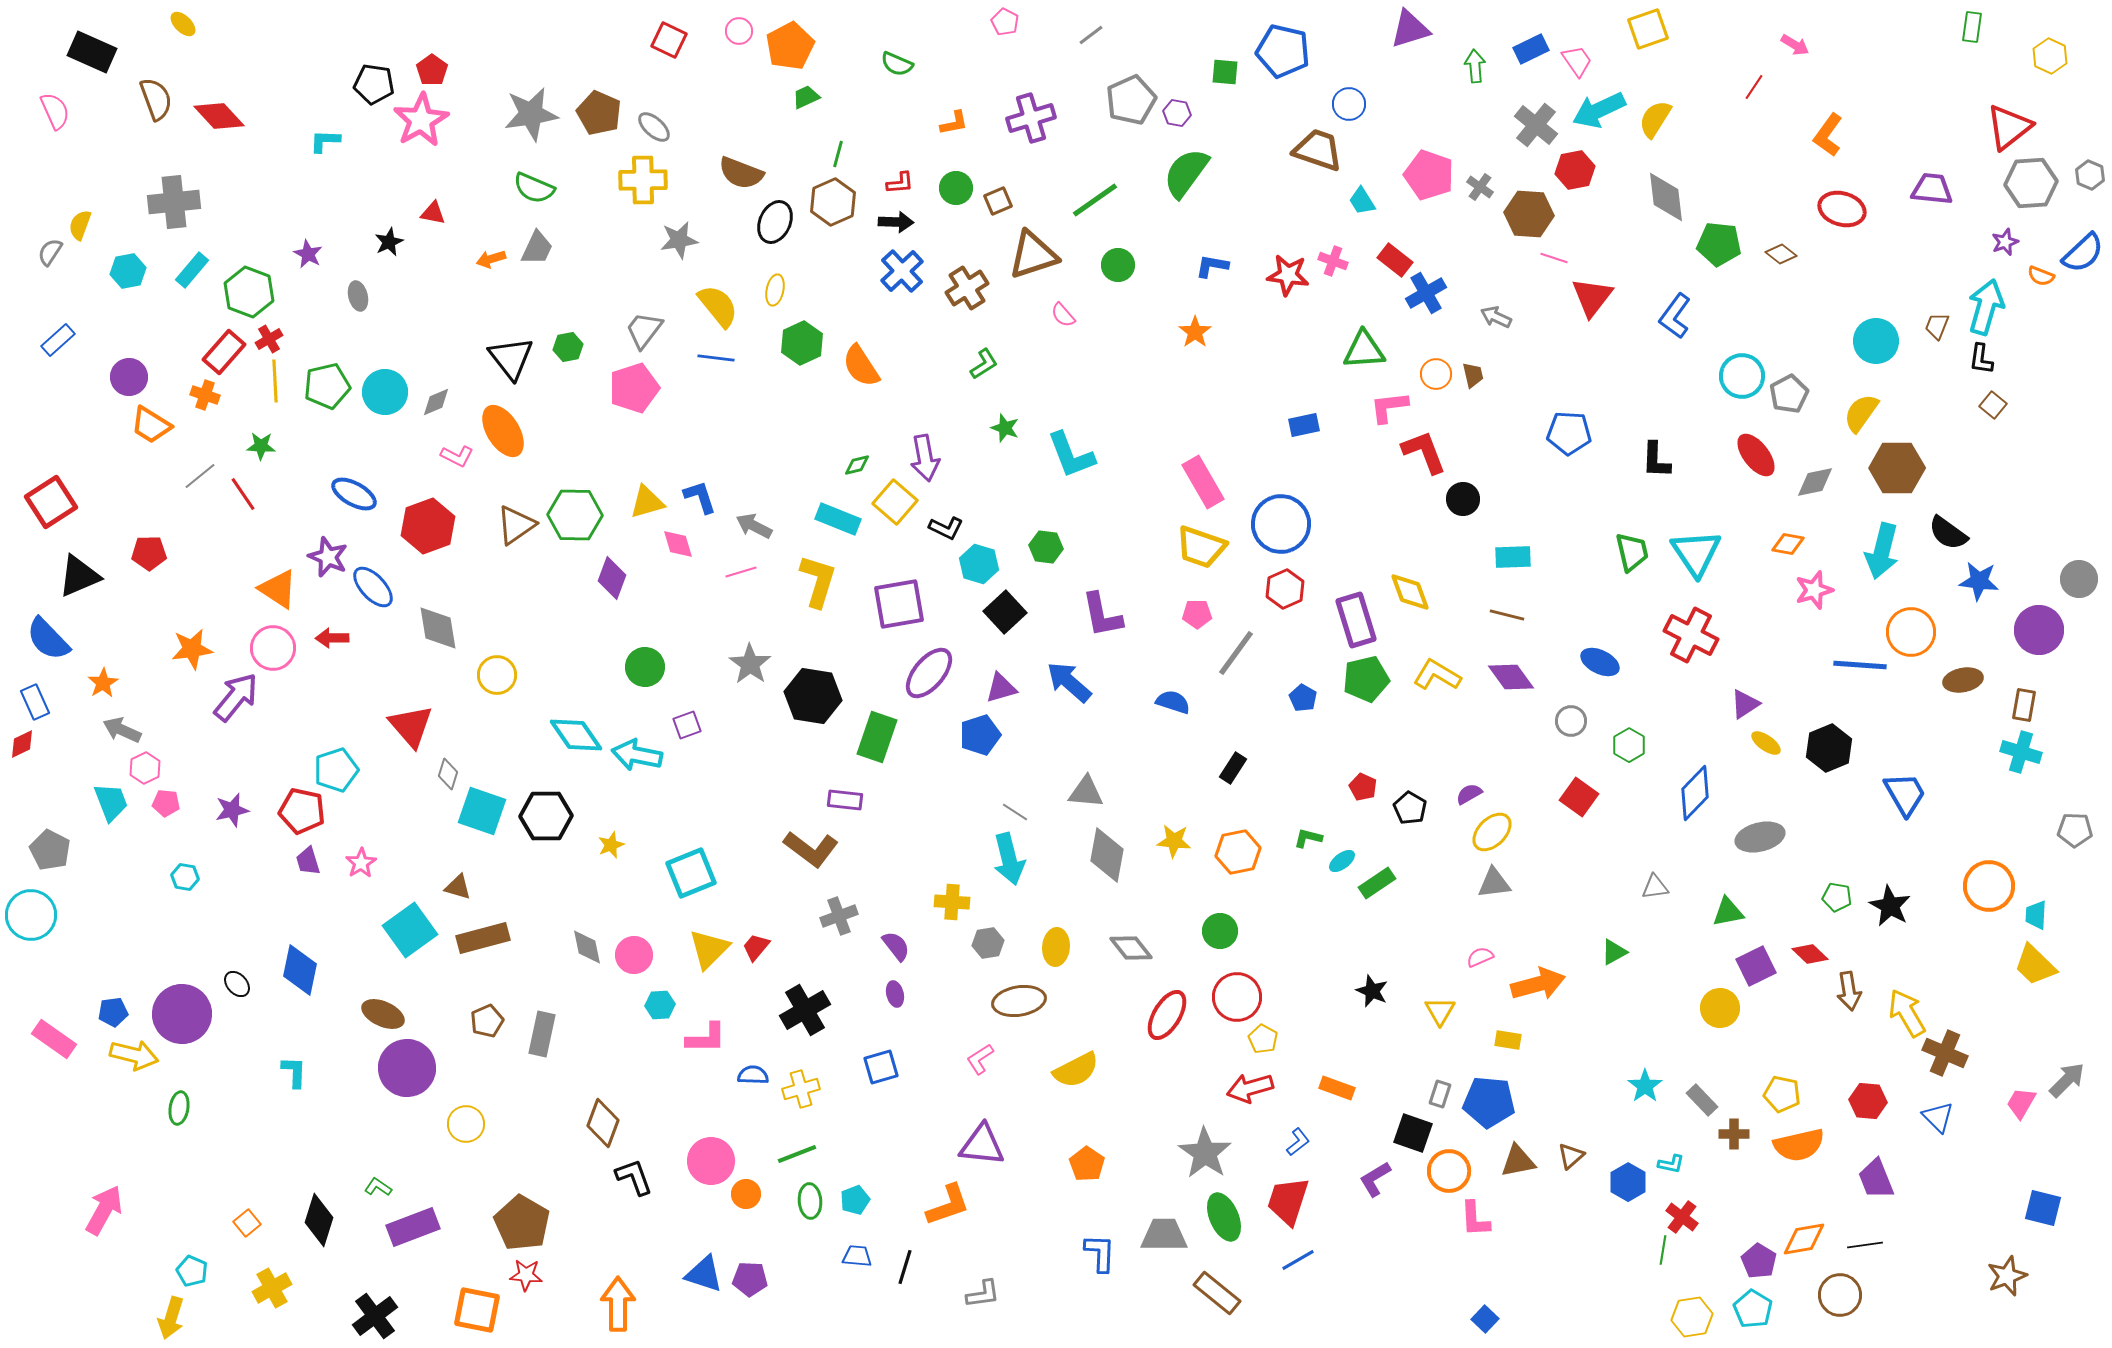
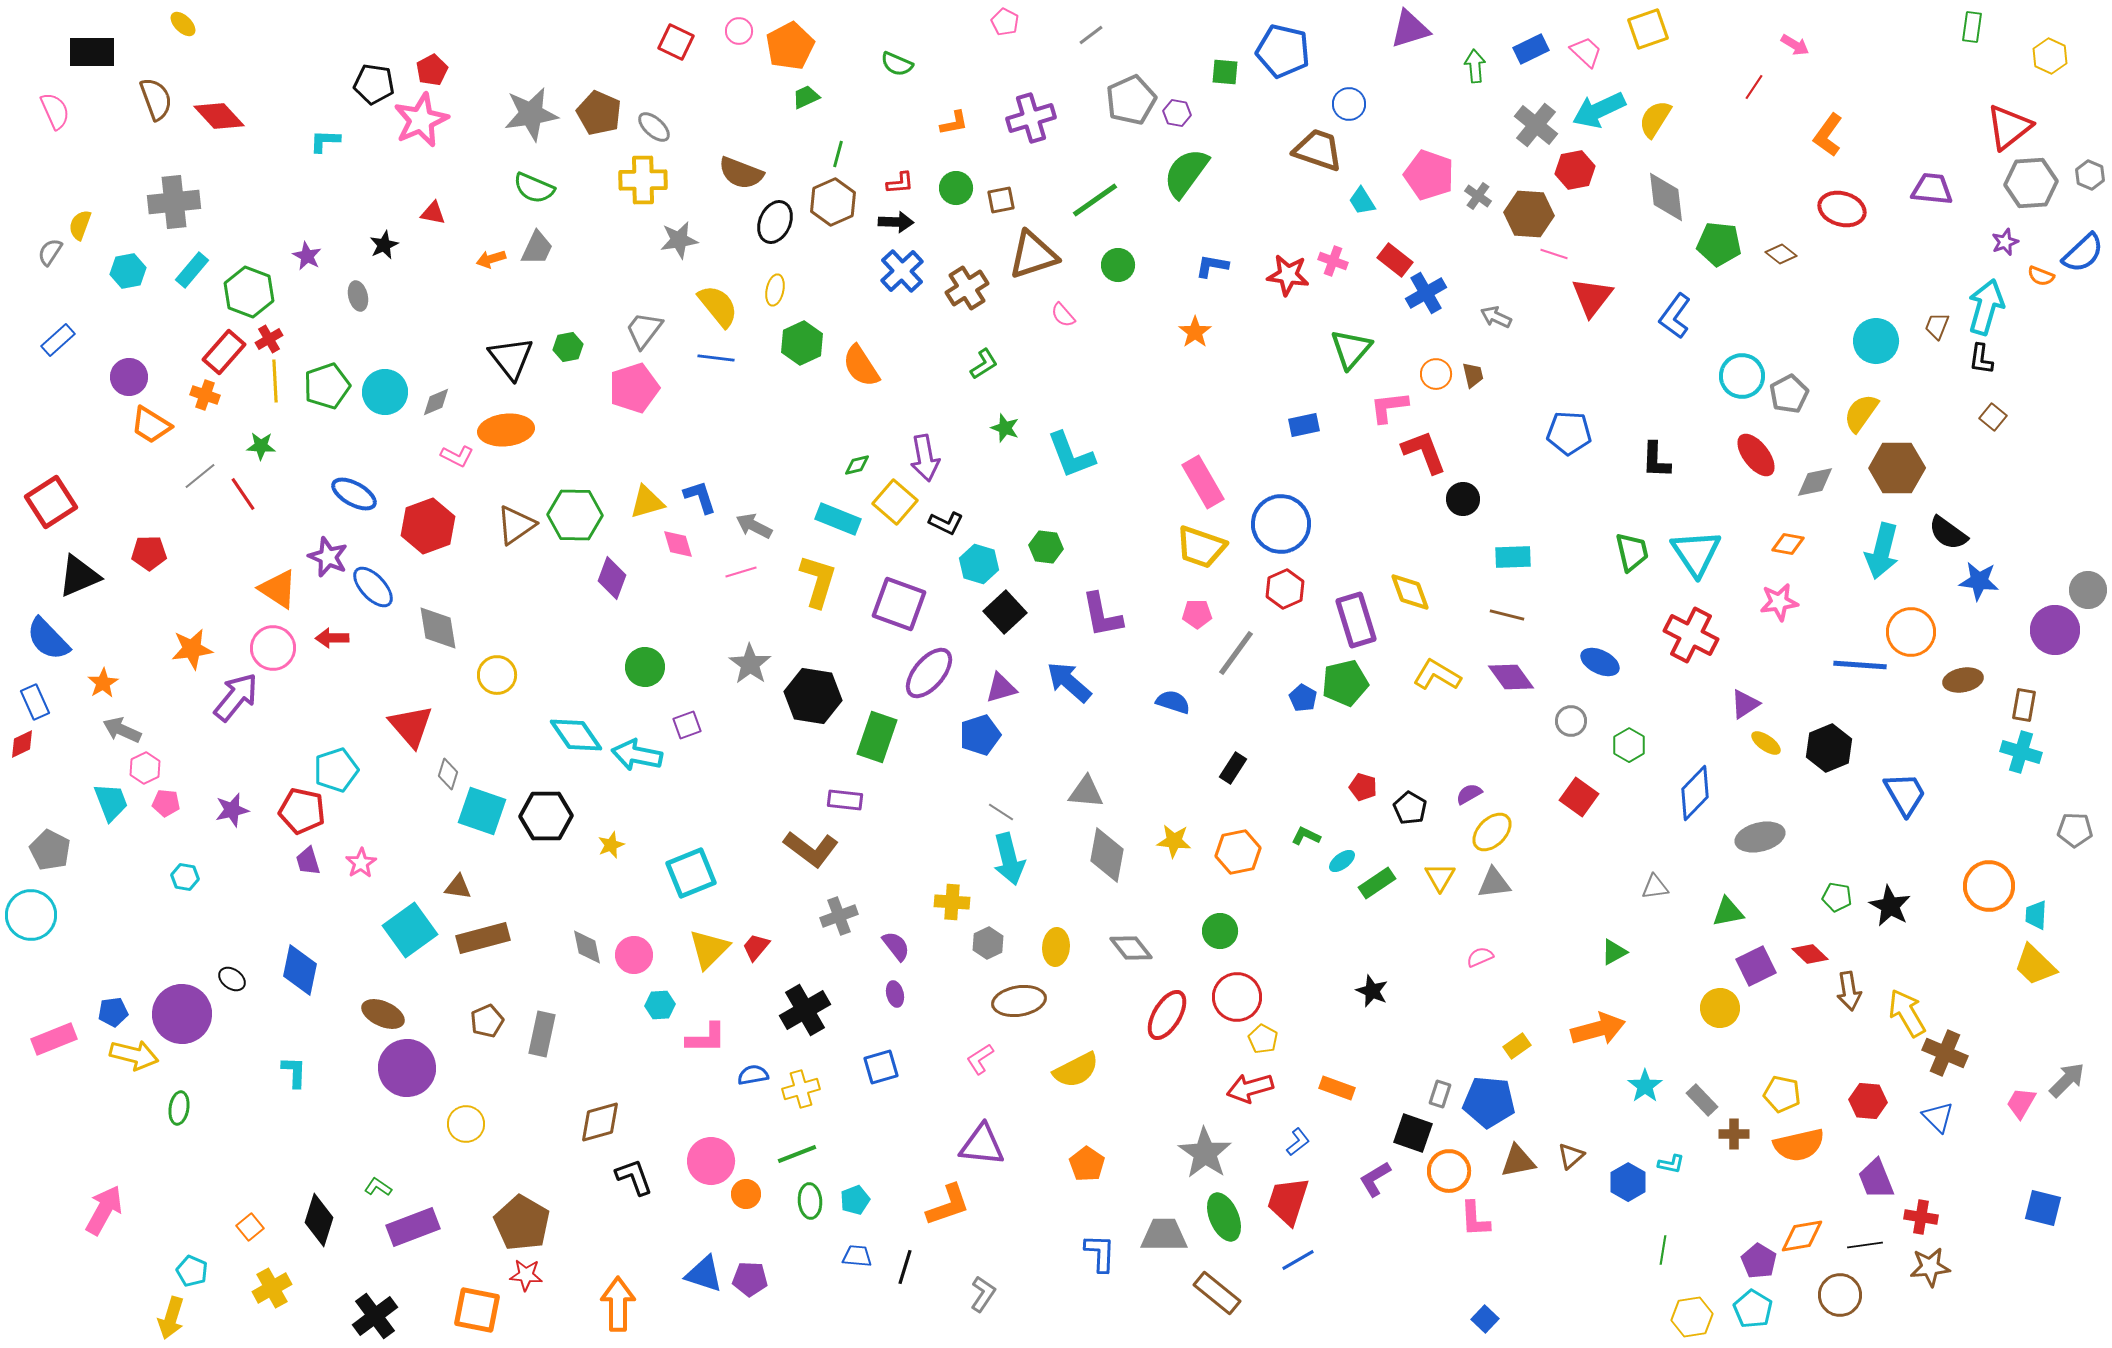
red square at (669, 40): moved 7 px right, 2 px down
black rectangle at (92, 52): rotated 24 degrees counterclockwise
pink trapezoid at (1577, 61): moved 9 px right, 9 px up; rotated 12 degrees counterclockwise
red pentagon at (432, 70): rotated 8 degrees clockwise
pink star at (421, 120): rotated 6 degrees clockwise
gray cross at (1480, 187): moved 2 px left, 9 px down
brown square at (998, 201): moved 3 px right, 1 px up; rotated 12 degrees clockwise
black star at (389, 242): moved 5 px left, 3 px down
purple star at (308, 254): moved 1 px left, 2 px down
pink line at (1554, 258): moved 4 px up
green triangle at (1364, 350): moved 13 px left, 1 px up; rotated 45 degrees counterclockwise
green pentagon at (327, 386): rotated 6 degrees counterclockwise
brown square at (1993, 405): moved 12 px down
orange ellipse at (503, 431): moved 3 px right, 1 px up; rotated 64 degrees counterclockwise
black L-shape at (946, 528): moved 5 px up
gray circle at (2079, 579): moved 9 px right, 11 px down
pink star at (1814, 590): moved 35 px left, 12 px down; rotated 9 degrees clockwise
purple square at (899, 604): rotated 30 degrees clockwise
purple circle at (2039, 630): moved 16 px right
green pentagon at (1366, 679): moved 21 px left, 4 px down
red pentagon at (1363, 787): rotated 8 degrees counterclockwise
gray line at (1015, 812): moved 14 px left
green L-shape at (1308, 838): moved 2 px left, 2 px up; rotated 12 degrees clockwise
brown triangle at (458, 887): rotated 8 degrees counterclockwise
gray hexagon at (988, 943): rotated 16 degrees counterclockwise
black ellipse at (237, 984): moved 5 px left, 5 px up; rotated 12 degrees counterclockwise
orange arrow at (1538, 984): moved 60 px right, 45 px down
yellow triangle at (1440, 1011): moved 134 px up
pink rectangle at (54, 1039): rotated 57 degrees counterclockwise
yellow rectangle at (1508, 1040): moved 9 px right, 6 px down; rotated 44 degrees counterclockwise
blue semicircle at (753, 1075): rotated 12 degrees counterclockwise
brown diamond at (603, 1123): moved 3 px left, 1 px up; rotated 54 degrees clockwise
red cross at (1682, 1217): moved 239 px right; rotated 28 degrees counterclockwise
orange square at (247, 1223): moved 3 px right, 4 px down
orange diamond at (1804, 1239): moved 2 px left, 3 px up
brown star at (2007, 1276): moved 77 px left, 9 px up; rotated 15 degrees clockwise
gray L-shape at (983, 1294): rotated 48 degrees counterclockwise
